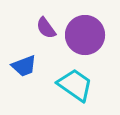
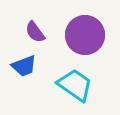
purple semicircle: moved 11 px left, 4 px down
